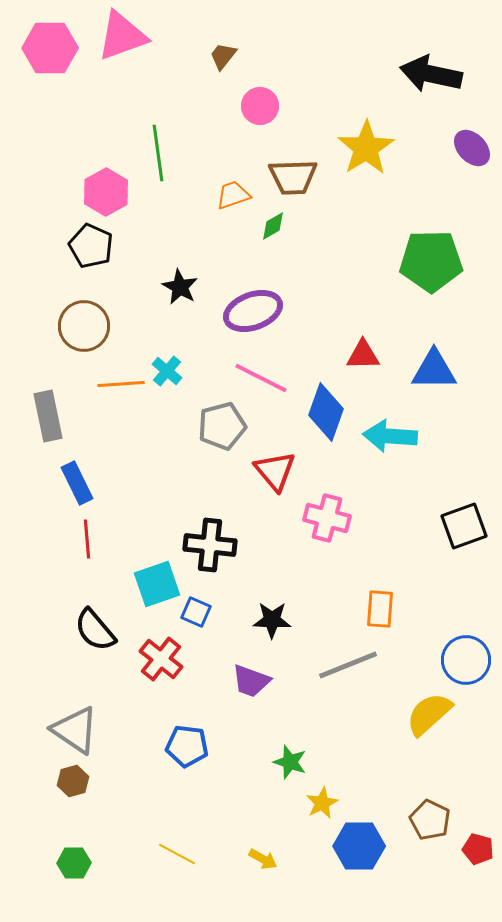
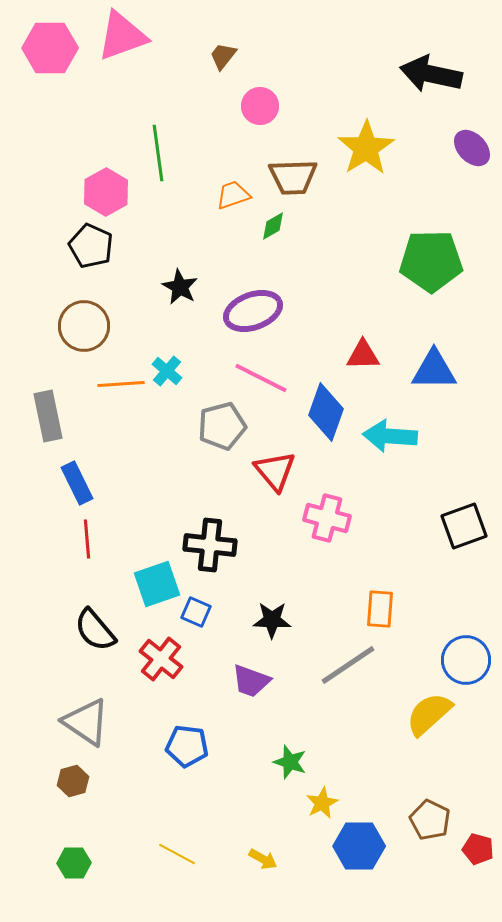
gray line at (348, 665): rotated 12 degrees counterclockwise
gray triangle at (75, 730): moved 11 px right, 8 px up
